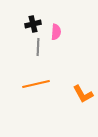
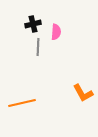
orange line: moved 14 px left, 19 px down
orange L-shape: moved 1 px up
